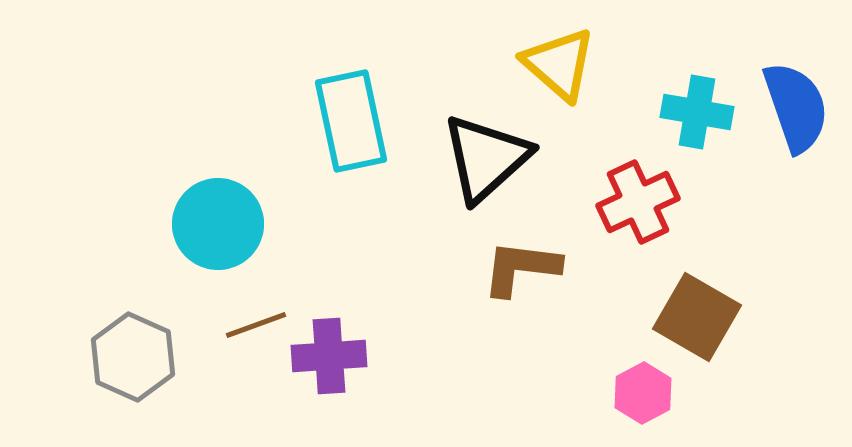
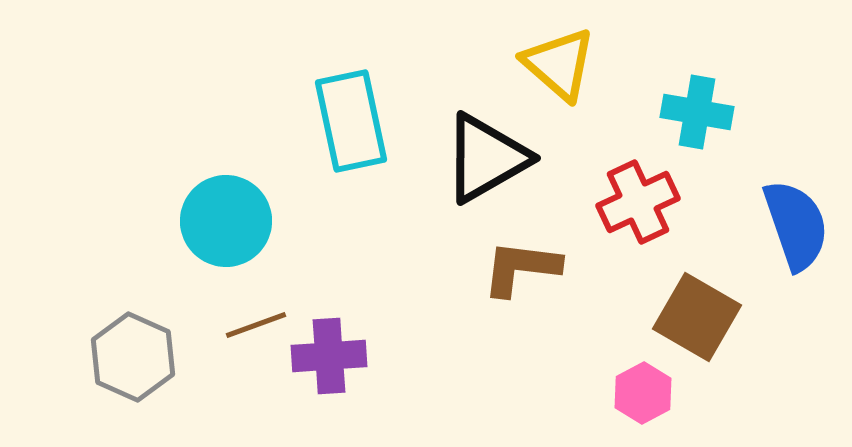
blue semicircle: moved 118 px down
black triangle: rotated 12 degrees clockwise
cyan circle: moved 8 px right, 3 px up
